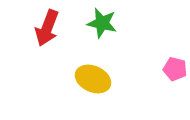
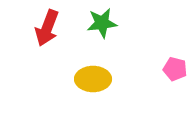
green star: rotated 20 degrees counterclockwise
yellow ellipse: rotated 24 degrees counterclockwise
